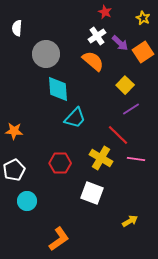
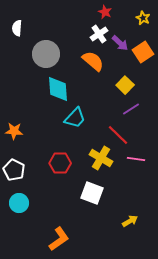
white cross: moved 2 px right, 2 px up
white pentagon: rotated 20 degrees counterclockwise
cyan circle: moved 8 px left, 2 px down
